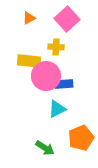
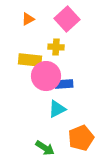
orange triangle: moved 1 px left, 1 px down
yellow rectangle: moved 1 px right, 1 px up
